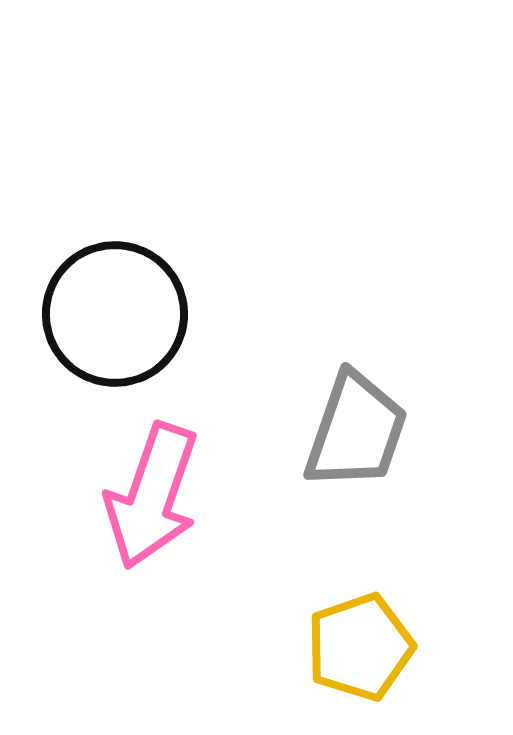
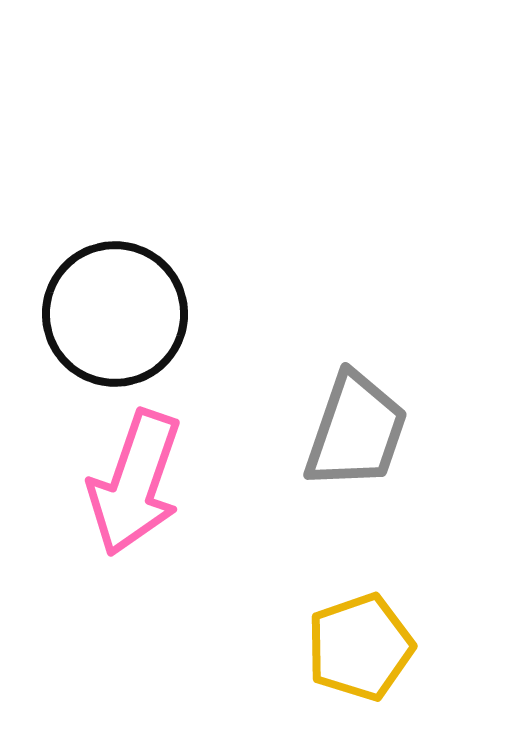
pink arrow: moved 17 px left, 13 px up
